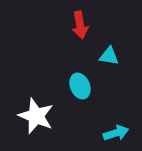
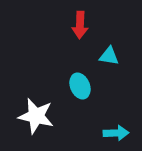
red arrow: rotated 12 degrees clockwise
white star: rotated 9 degrees counterclockwise
cyan arrow: rotated 15 degrees clockwise
